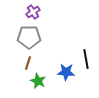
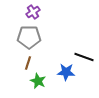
black line: moved 2 px left, 2 px up; rotated 60 degrees counterclockwise
